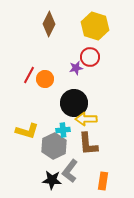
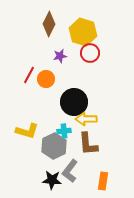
yellow hexagon: moved 12 px left, 6 px down
red circle: moved 4 px up
purple star: moved 16 px left, 12 px up
orange circle: moved 1 px right
black circle: moved 1 px up
cyan cross: moved 1 px right, 1 px down
